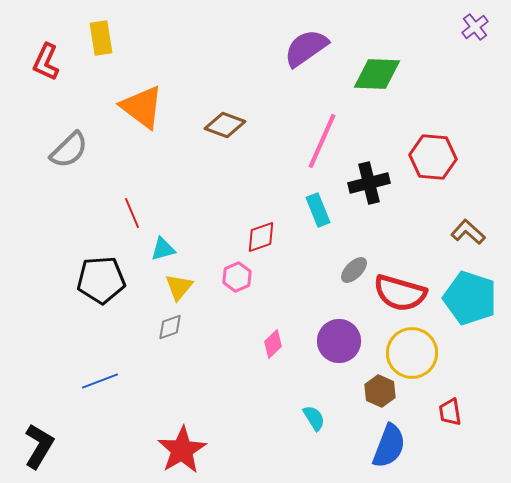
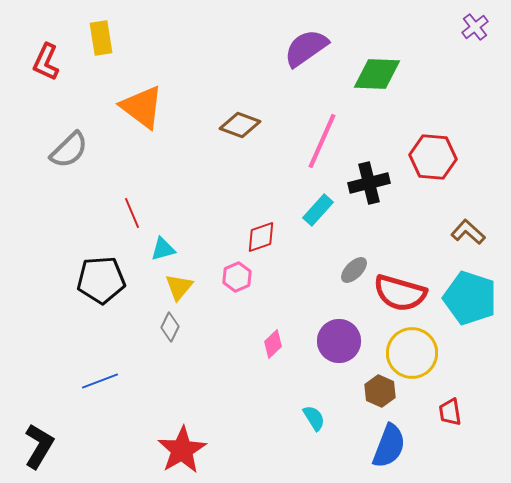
brown diamond: moved 15 px right
cyan rectangle: rotated 64 degrees clockwise
gray diamond: rotated 44 degrees counterclockwise
